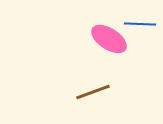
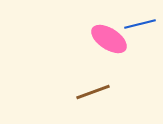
blue line: rotated 16 degrees counterclockwise
